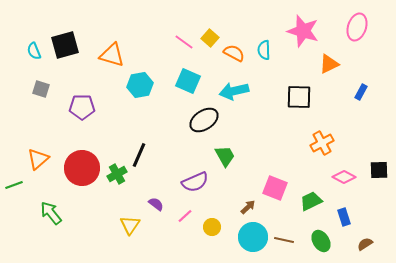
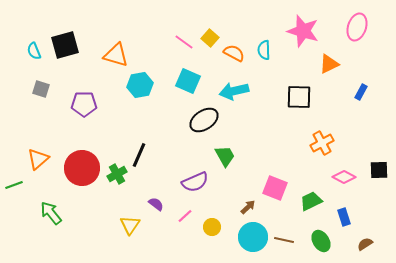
orange triangle at (112, 55): moved 4 px right
purple pentagon at (82, 107): moved 2 px right, 3 px up
